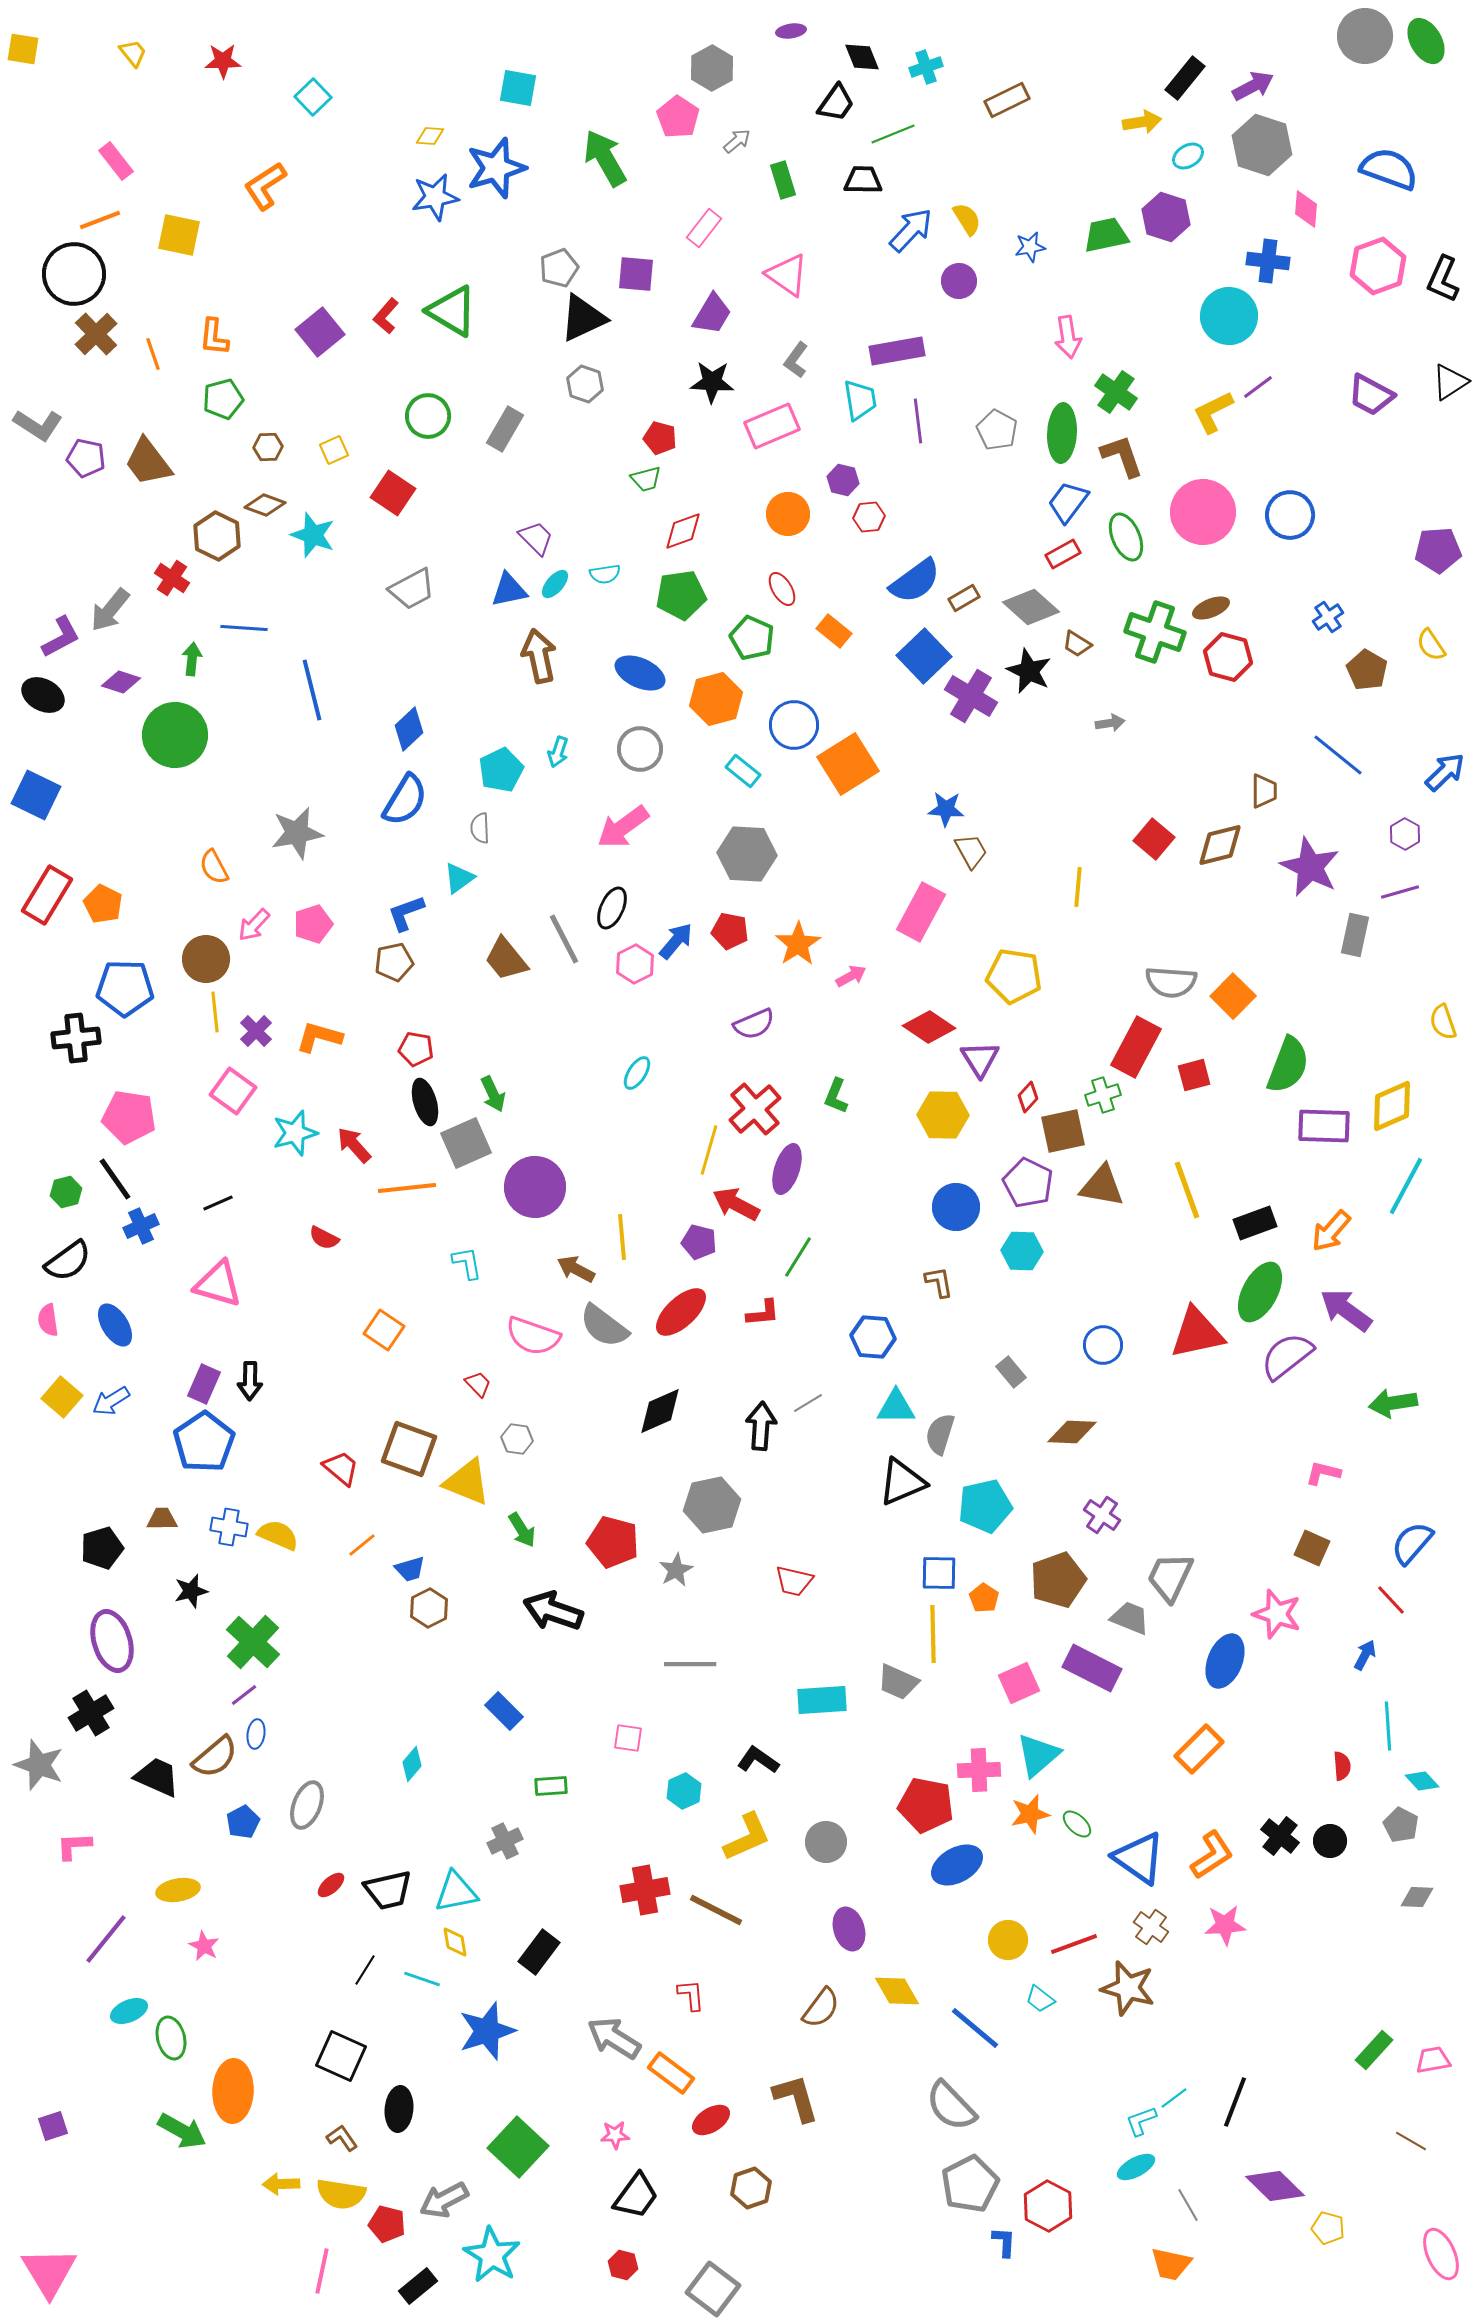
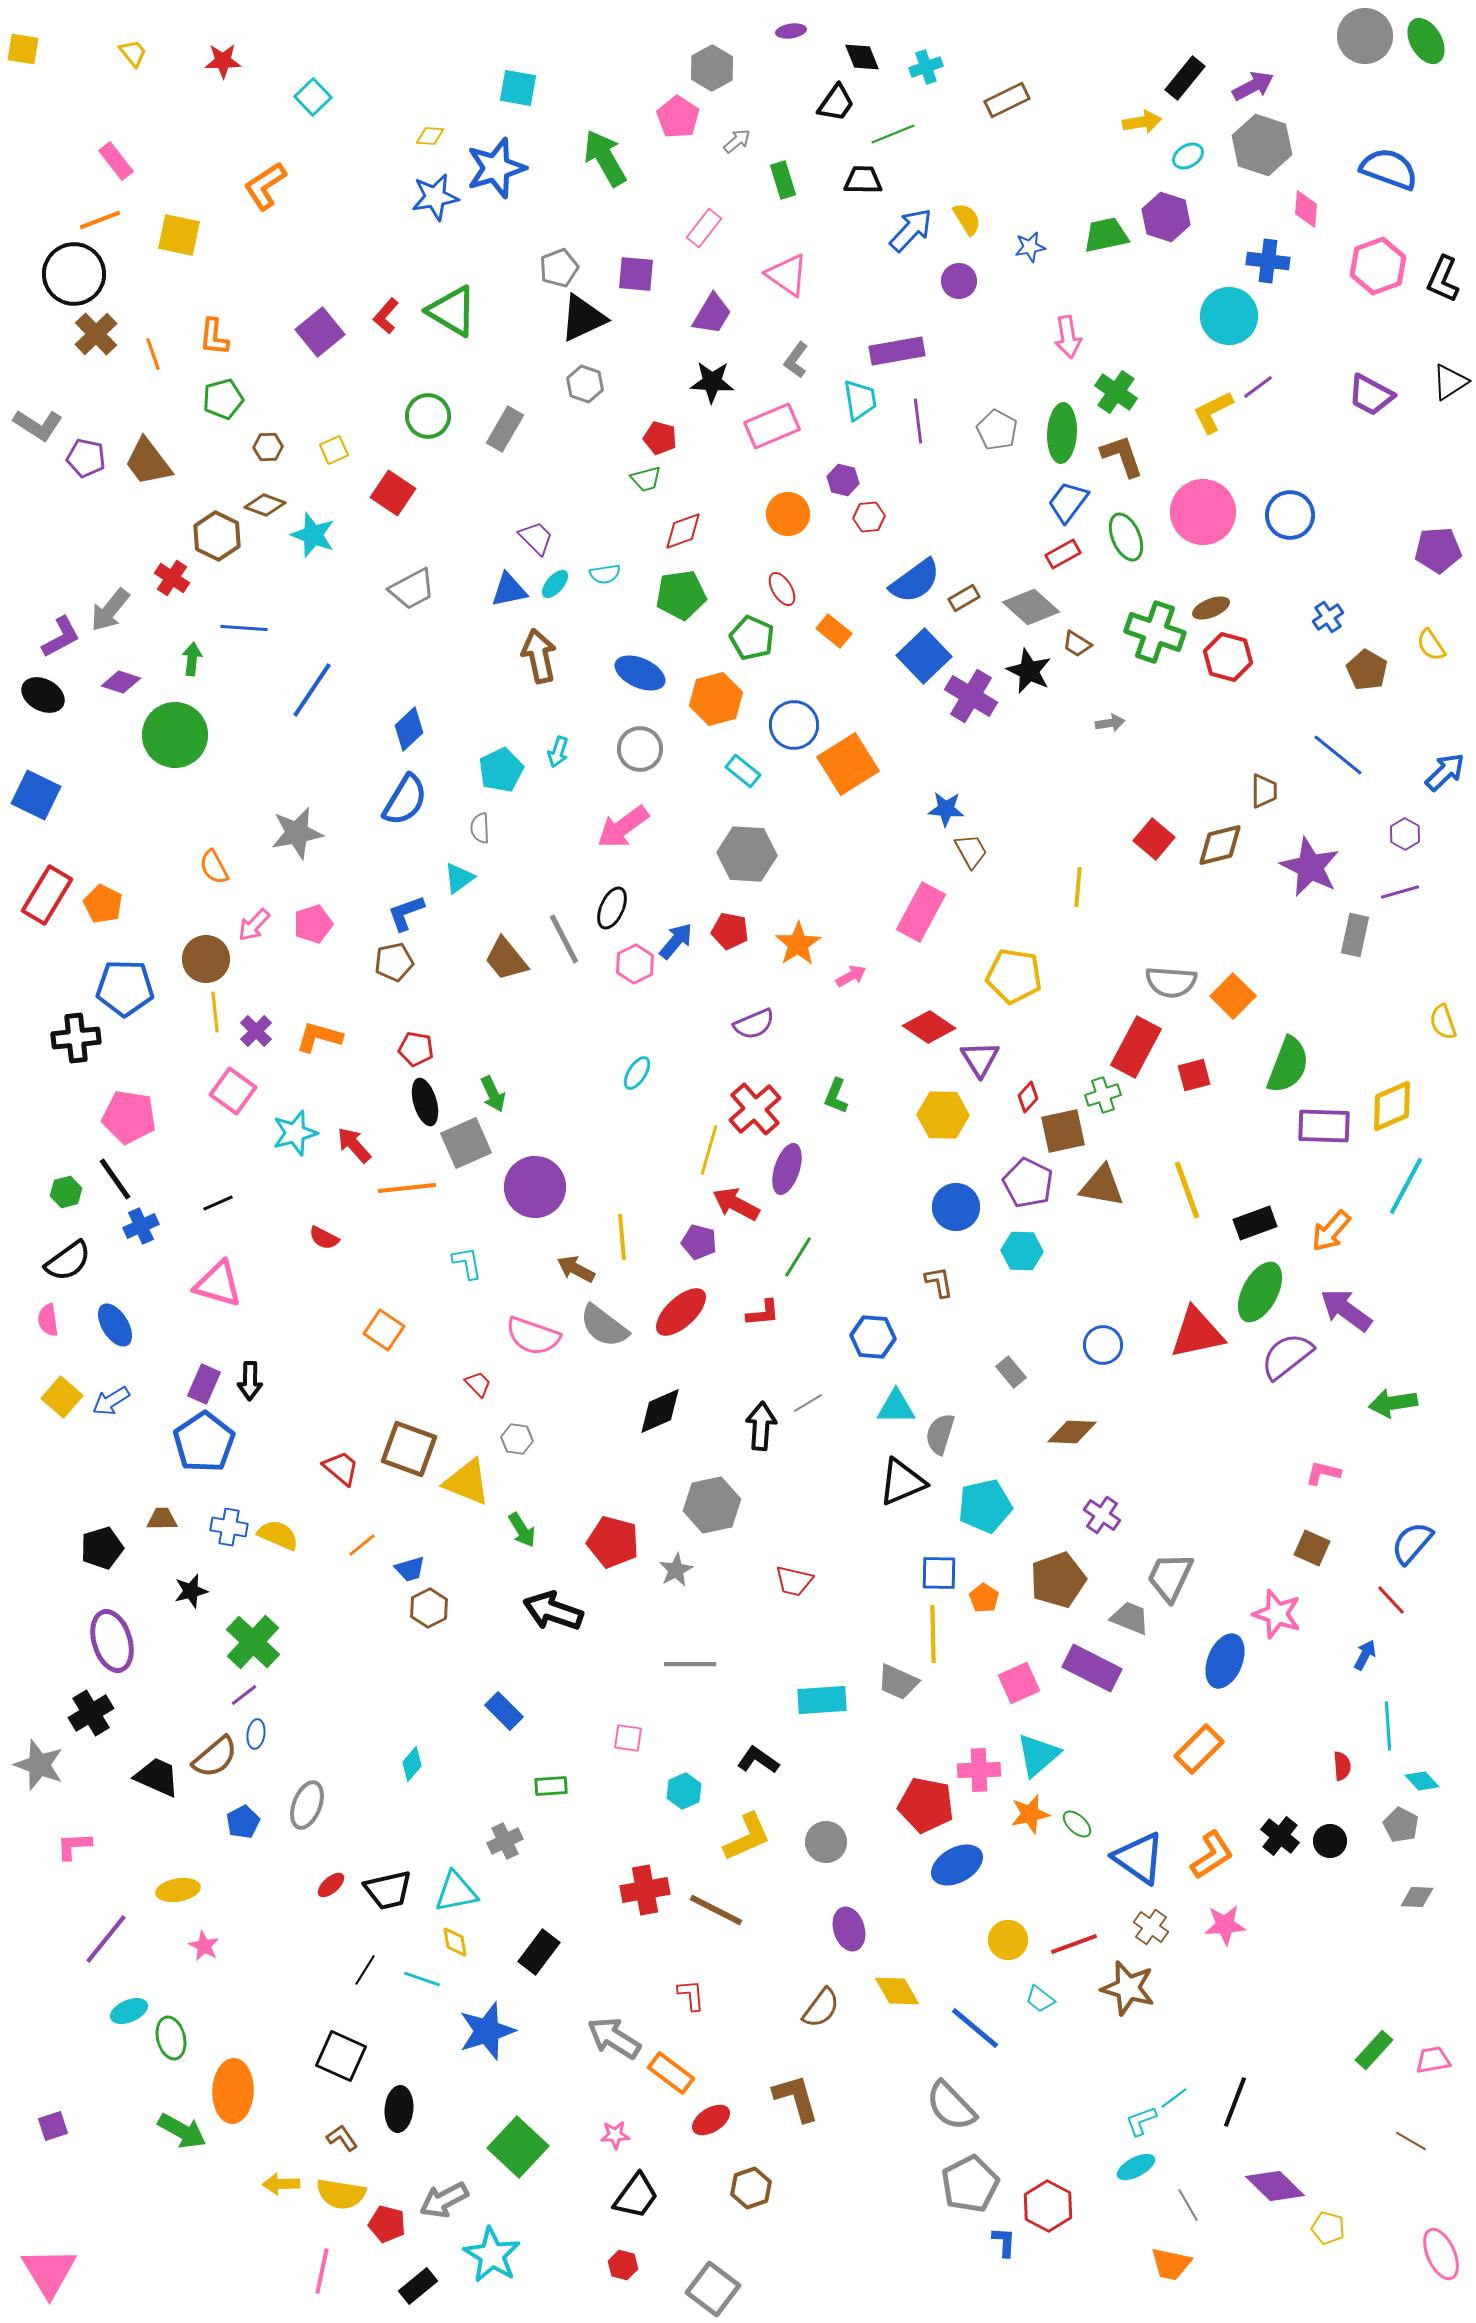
blue line at (312, 690): rotated 48 degrees clockwise
